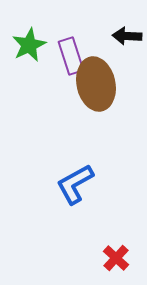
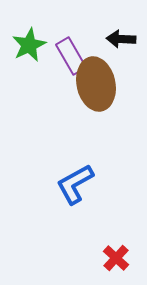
black arrow: moved 6 px left, 3 px down
purple rectangle: rotated 12 degrees counterclockwise
